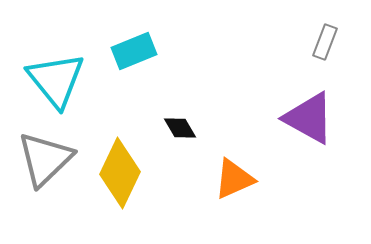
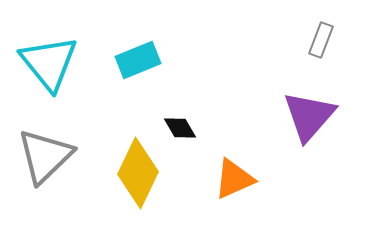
gray rectangle: moved 4 px left, 2 px up
cyan rectangle: moved 4 px right, 9 px down
cyan triangle: moved 7 px left, 17 px up
purple triangle: moved 2 px up; rotated 42 degrees clockwise
gray triangle: moved 3 px up
yellow diamond: moved 18 px right
